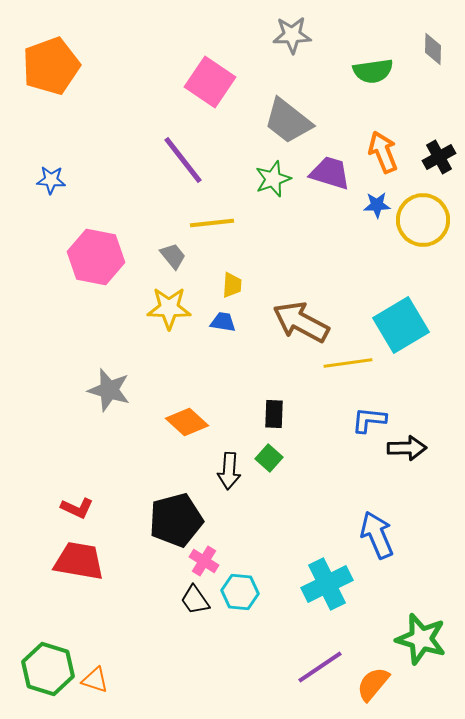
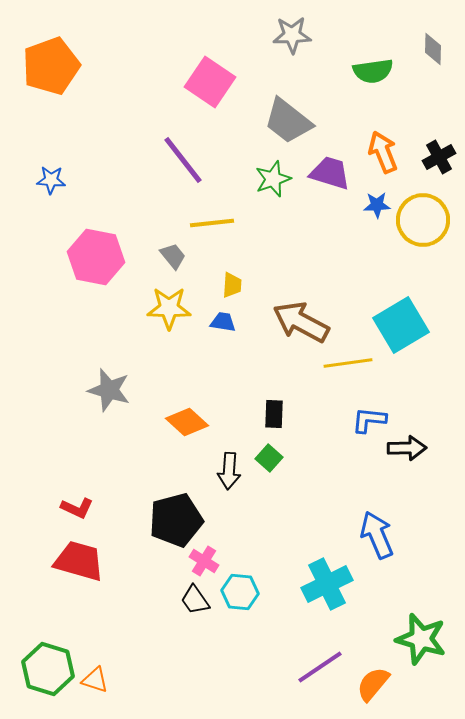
red trapezoid at (79, 561): rotated 6 degrees clockwise
